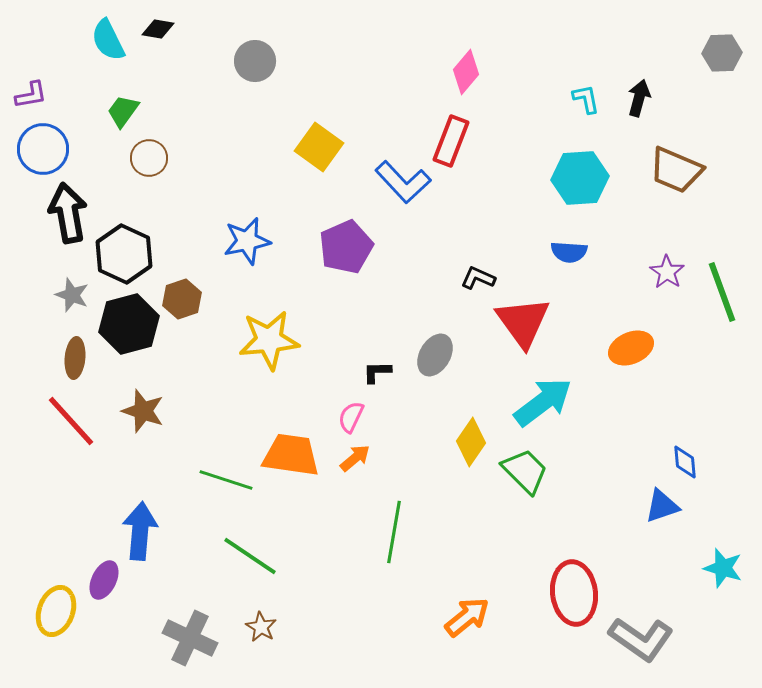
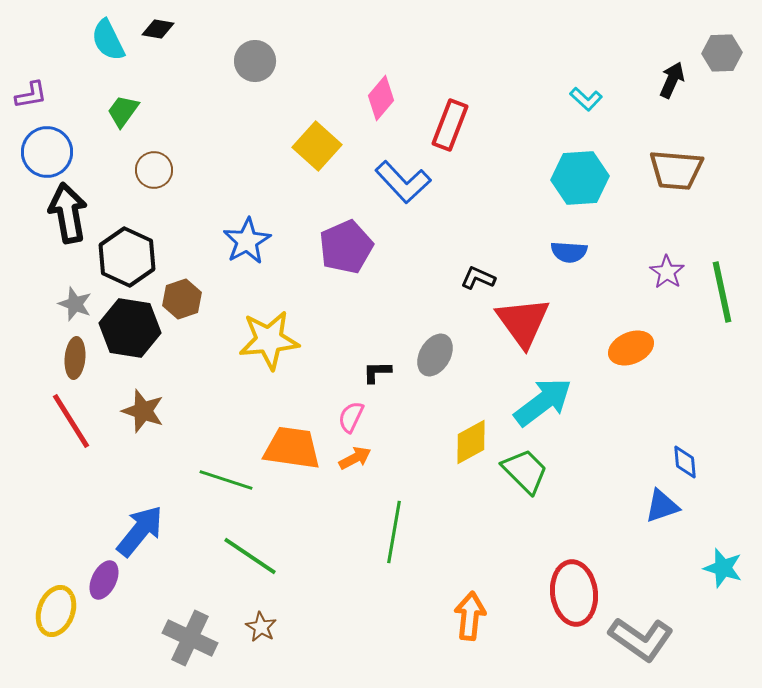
pink diamond at (466, 72): moved 85 px left, 26 px down
black arrow at (639, 98): moved 33 px right, 18 px up; rotated 9 degrees clockwise
cyan L-shape at (586, 99): rotated 144 degrees clockwise
red rectangle at (451, 141): moved 1 px left, 16 px up
yellow square at (319, 147): moved 2 px left, 1 px up; rotated 6 degrees clockwise
blue circle at (43, 149): moved 4 px right, 3 px down
brown circle at (149, 158): moved 5 px right, 12 px down
brown trapezoid at (676, 170): rotated 18 degrees counterclockwise
blue star at (247, 241): rotated 18 degrees counterclockwise
black hexagon at (124, 254): moved 3 px right, 3 px down
green line at (722, 292): rotated 8 degrees clockwise
gray star at (72, 295): moved 3 px right, 9 px down
black hexagon at (129, 324): moved 1 px right, 4 px down; rotated 24 degrees clockwise
red line at (71, 421): rotated 10 degrees clockwise
yellow diamond at (471, 442): rotated 27 degrees clockwise
orange trapezoid at (291, 455): moved 1 px right, 7 px up
orange arrow at (355, 458): rotated 12 degrees clockwise
blue arrow at (140, 531): rotated 34 degrees clockwise
orange arrow at (467, 617): moved 3 px right, 1 px up; rotated 45 degrees counterclockwise
